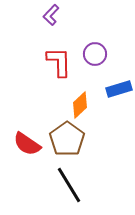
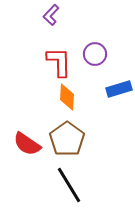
orange diamond: moved 13 px left, 8 px up; rotated 44 degrees counterclockwise
